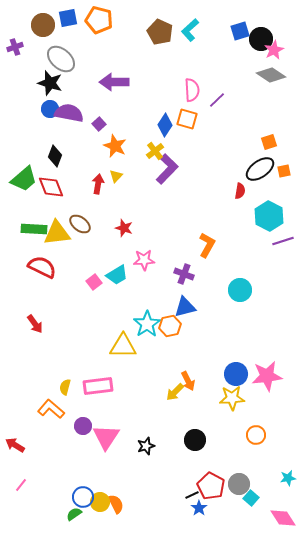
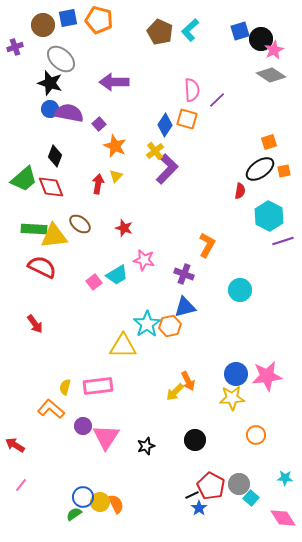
yellow triangle at (57, 233): moved 3 px left, 3 px down
pink star at (144, 260): rotated 15 degrees clockwise
cyan star at (288, 478): moved 3 px left; rotated 14 degrees clockwise
